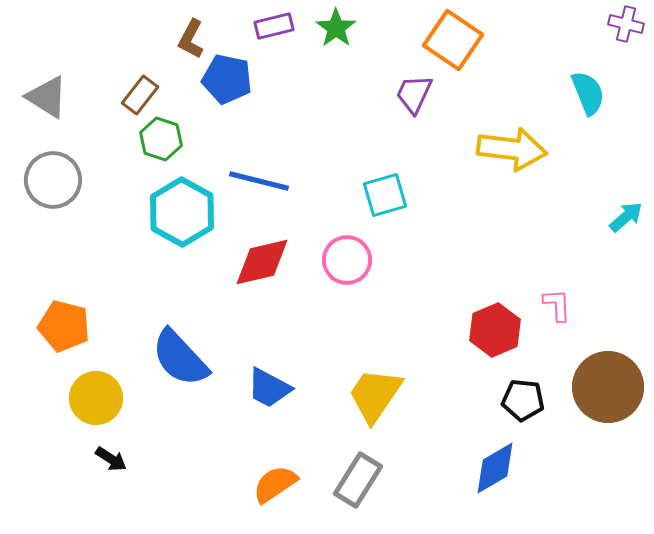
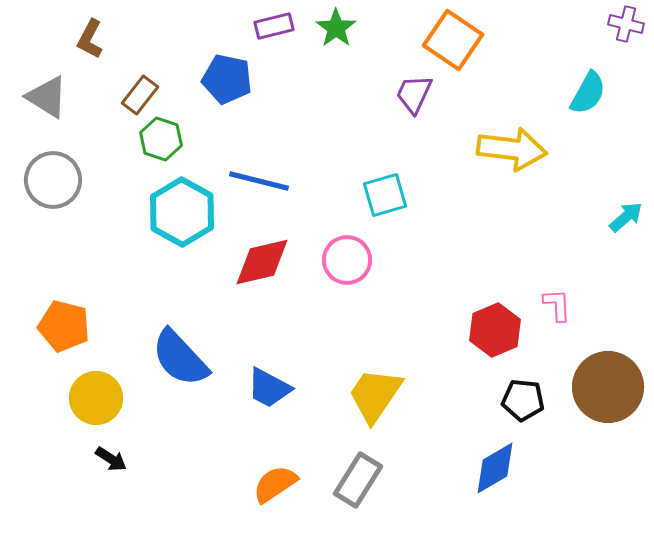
brown L-shape: moved 101 px left
cyan semicircle: rotated 51 degrees clockwise
